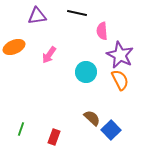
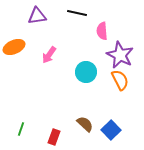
brown semicircle: moved 7 px left, 6 px down
